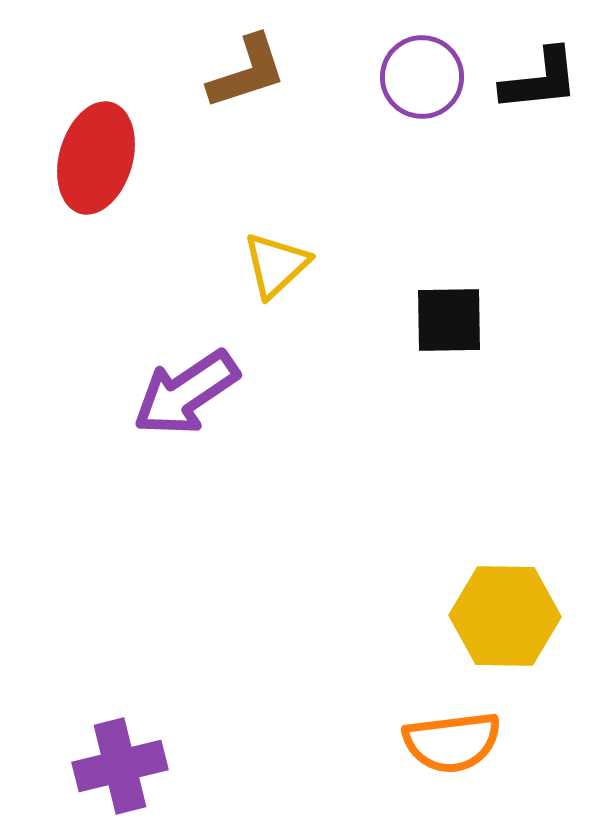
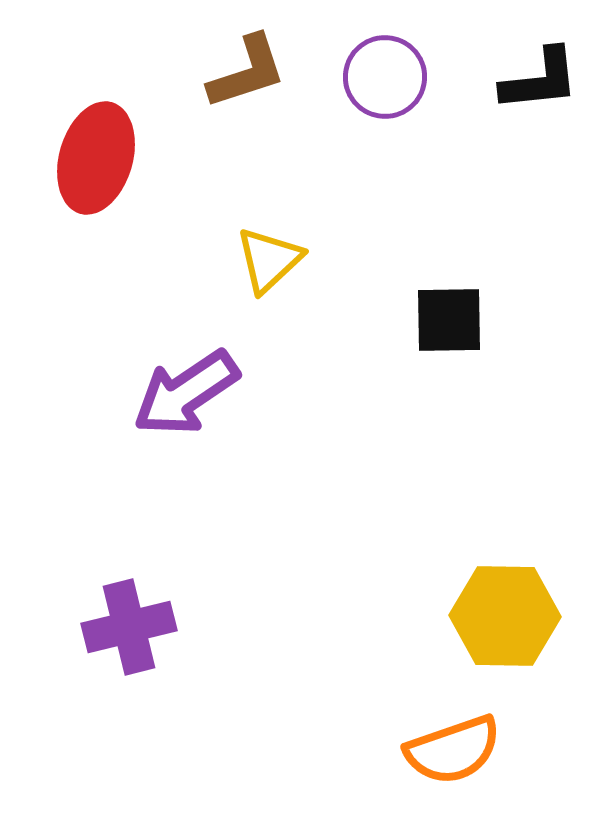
purple circle: moved 37 px left
yellow triangle: moved 7 px left, 5 px up
orange semicircle: moved 1 px right, 8 px down; rotated 12 degrees counterclockwise
purple cross: moved 9 px right, 139 px up
